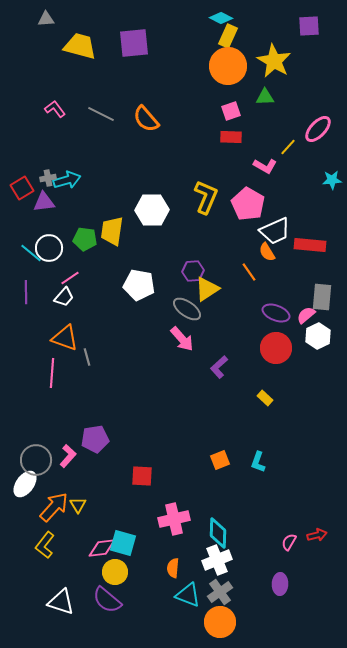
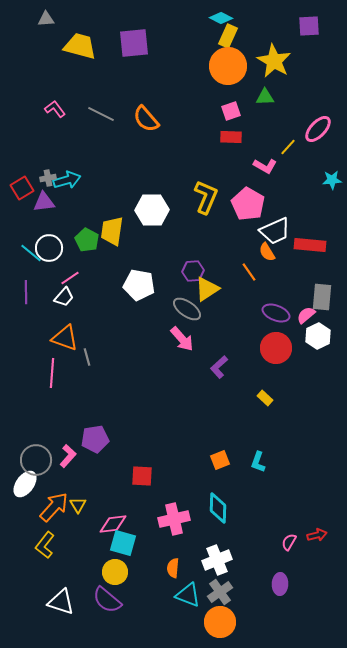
green pentagon at (85, 239): moved 2 px right, 1 px down; rotated 20 degrees clockwise
cyan diamond at (218, 533): moved 25 px up
pink diamond at (102, 548): moved 11 px right, 24 px up
